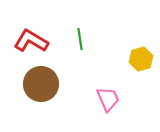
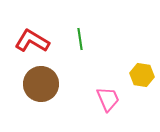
red L-shape: moved 1 px right
yellow hexagon: moved 1 px right, 16 px down; rotated 25 degrees clockwise
